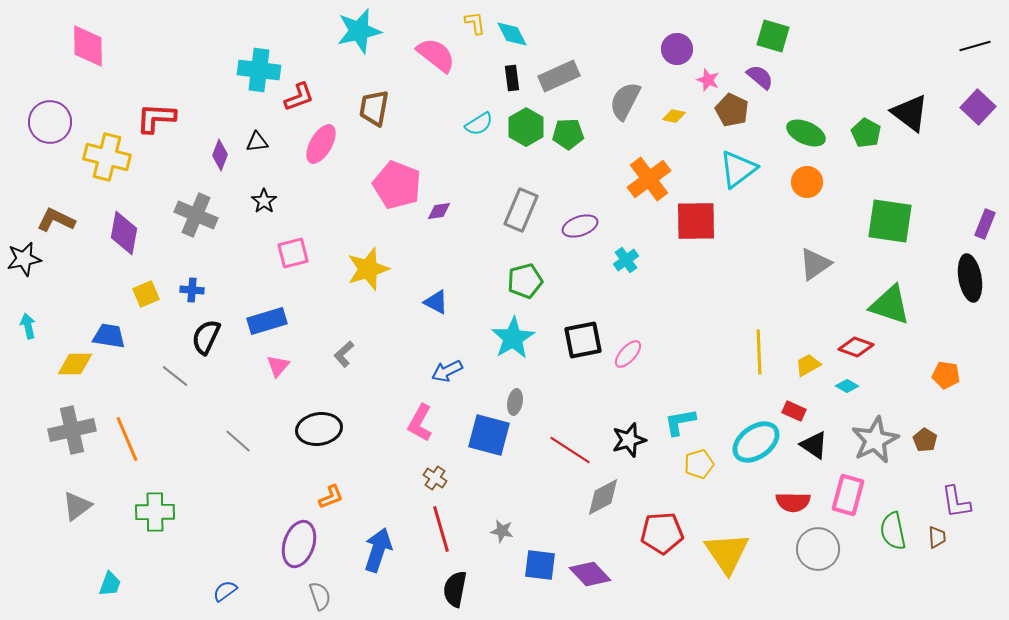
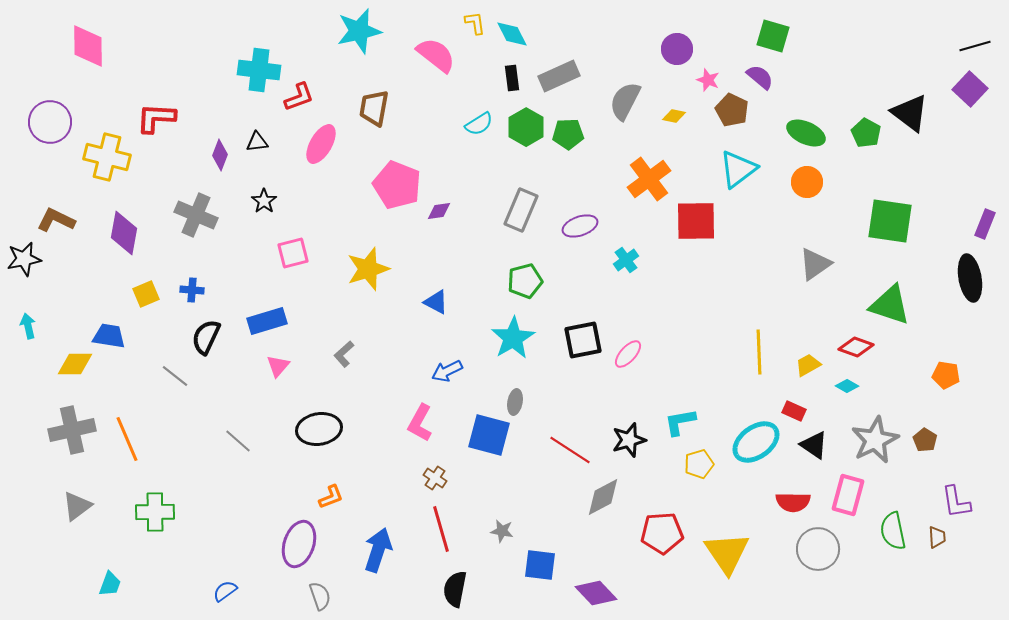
purple square at (978, 107): moved 8 px left, 18 px up
purple diamond at (590, 574): moved 6 px right, 19 px down
